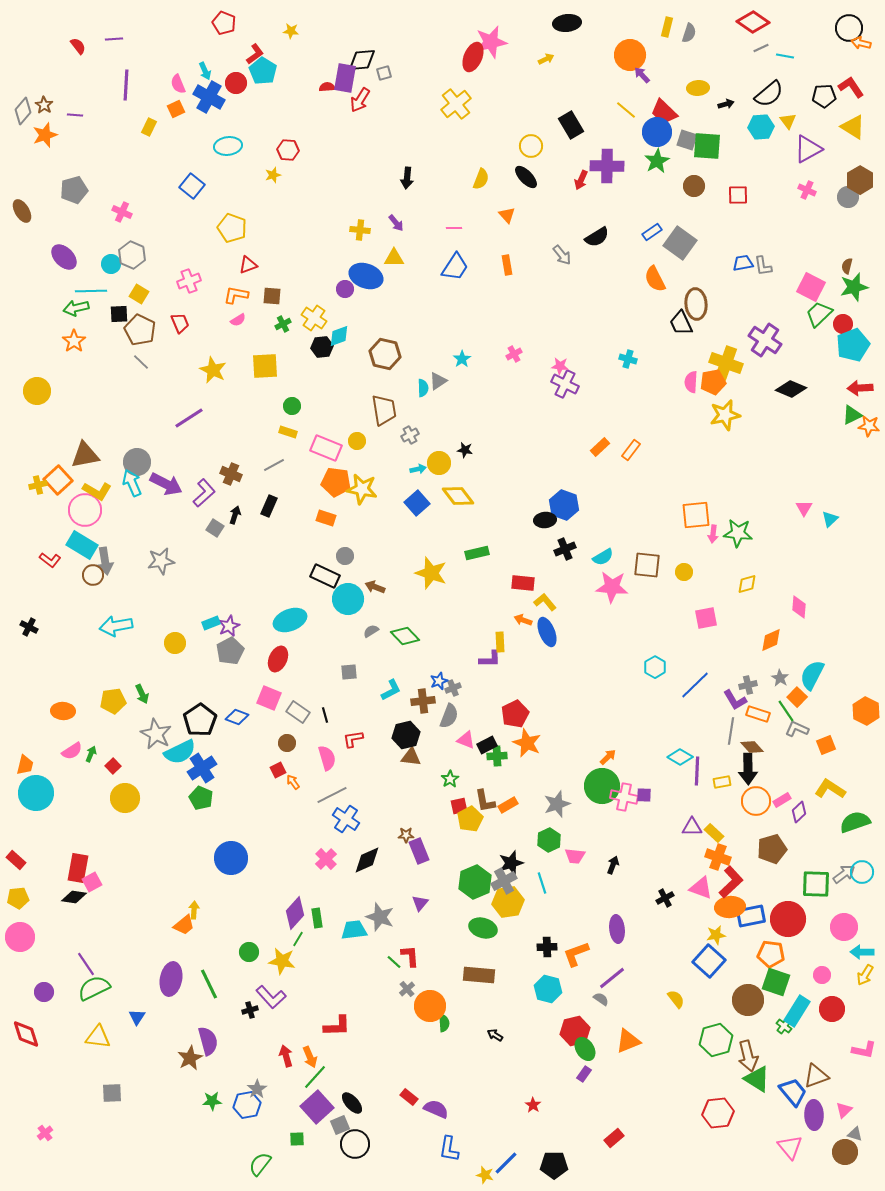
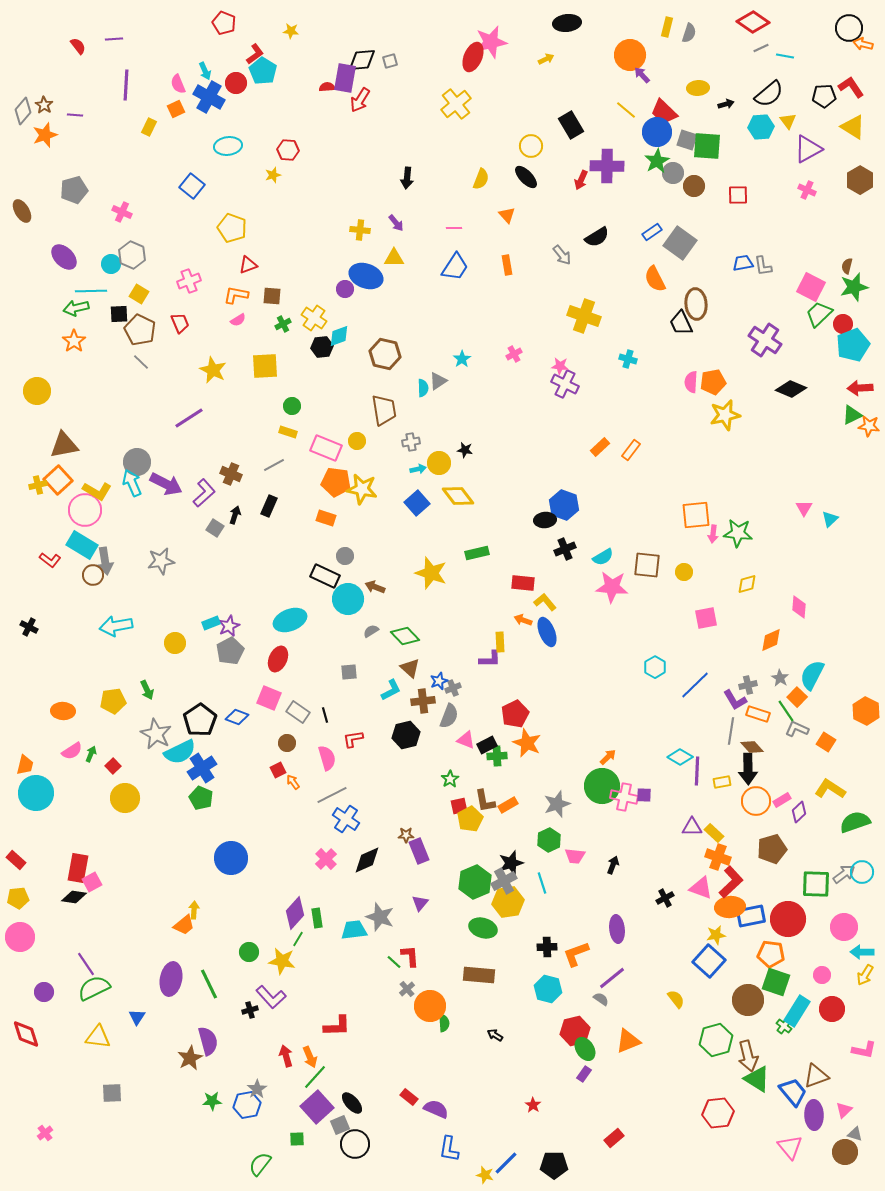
orange arrow at (861, 43): moved 2 px right, 1 px down
gray square at (384, 73): moved 6 px right, 12 px up
gray circle at (848, 197): moved 175 px left, 24 px up
yellow cross at (726, 363): moved 142 px left, 47 px up
gray cross at (410, 435): moved 1 px right, 7 px down; rotated 18 degrees clockwise
brown triangle at (85, 455): moved 21 px left, 10 px up
green arrow at (142, 694): moved 5 px right, 4 px up
orange square at (826, 745): moved 3 px up; rotated 36 degrees counterclockwise
brown triangle at (411, 757): moved 1 px left, 89 px up; rotated 35 degrees clockwise
